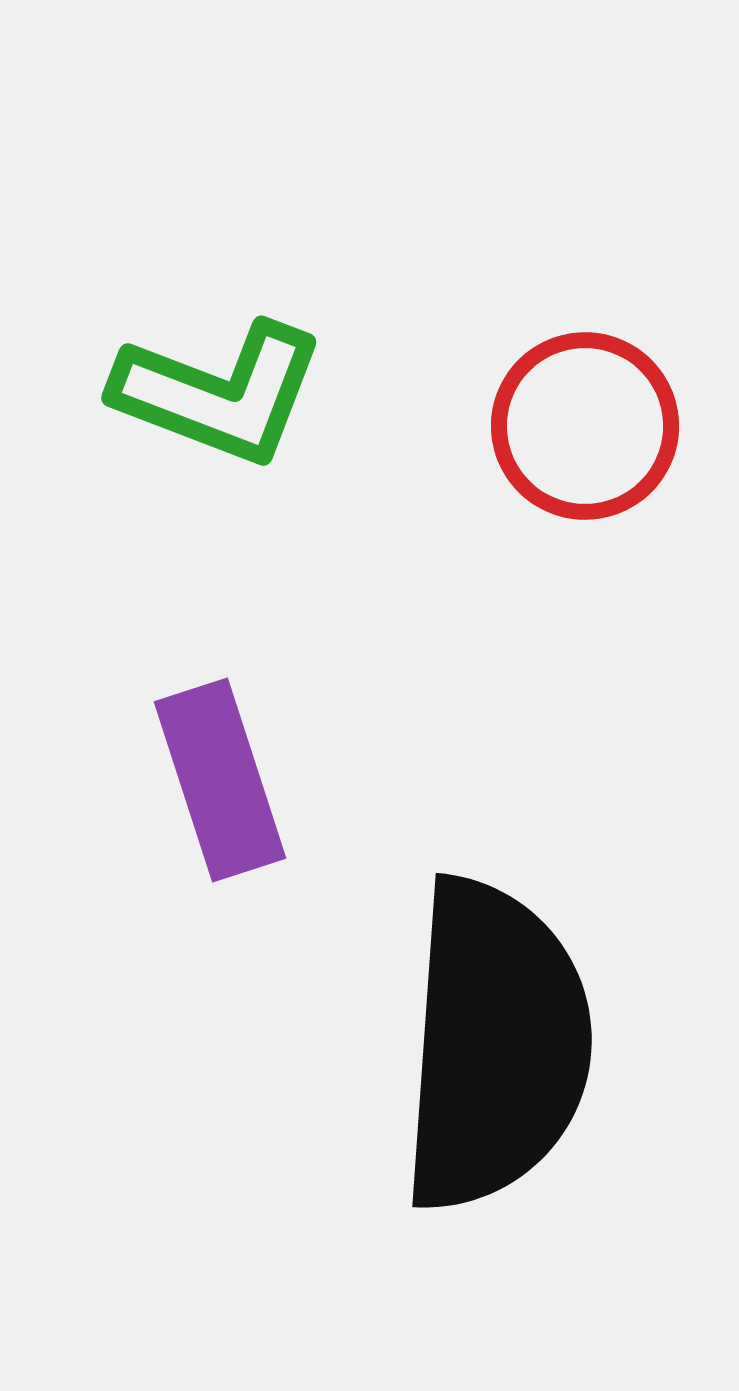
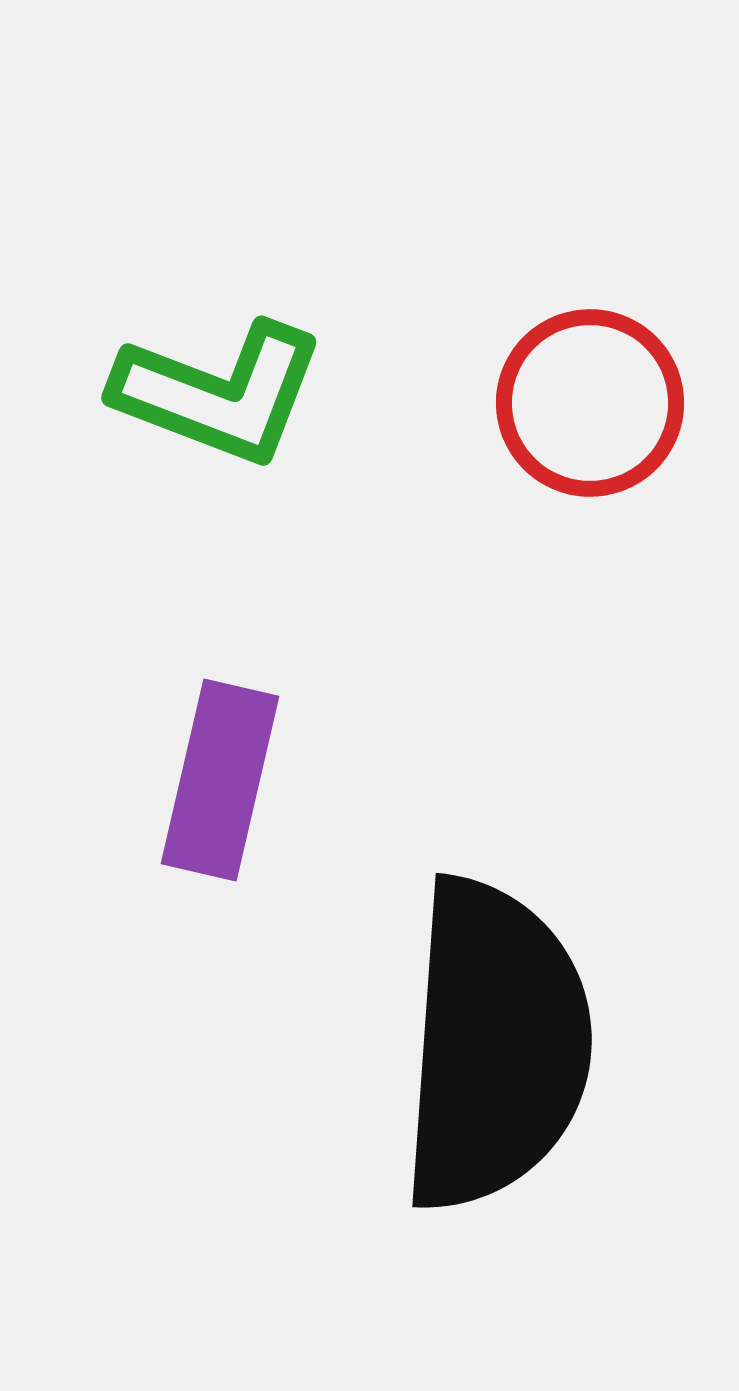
red circle: moved 5 px right, 23 px up
purple rectangle: rotated 31 degrees clockwise
